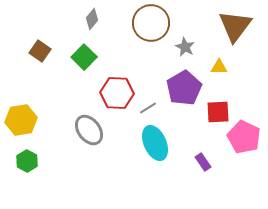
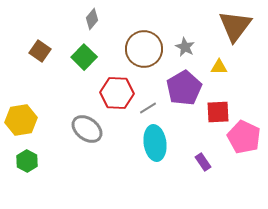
brown circle: moved 7 px left, 26 px down
gray ellipse: moved 2 px left, 1 px up; rotated 16 degrees counterclockwise
cyan ellipse: rotated 16 degrees clockwise
